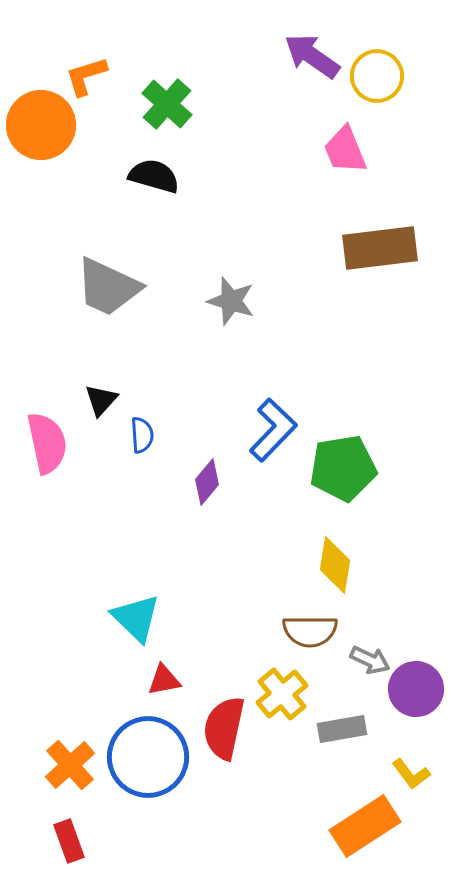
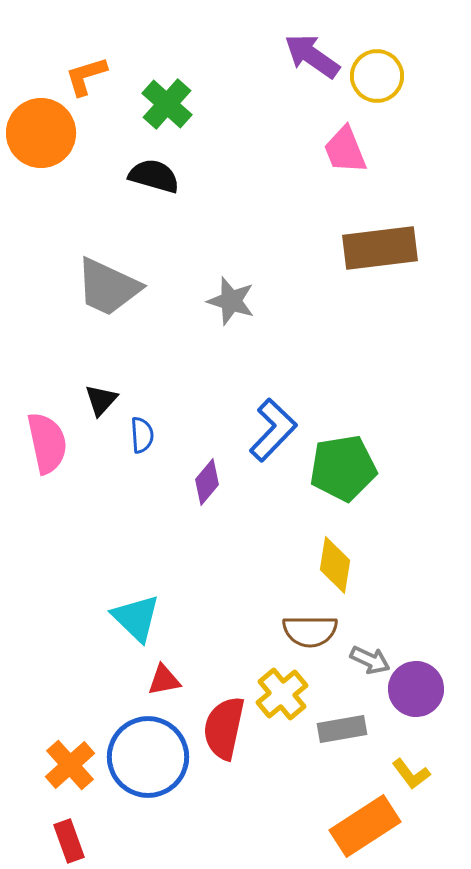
orange circle: moved 8 px down
